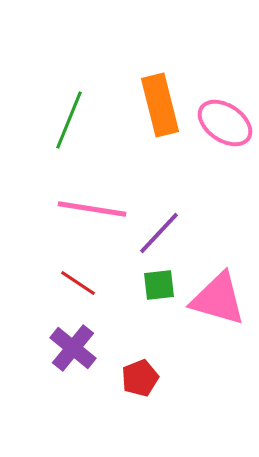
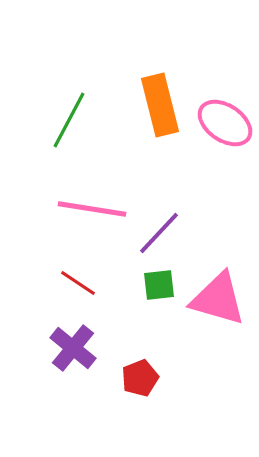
green line: rotated 6 degrees clockwise
